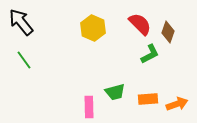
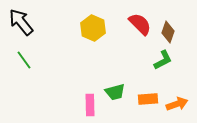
green L-shape: moved 13 px right, 6 px down
pink rectangle: moved 1 px right, 2 px up
